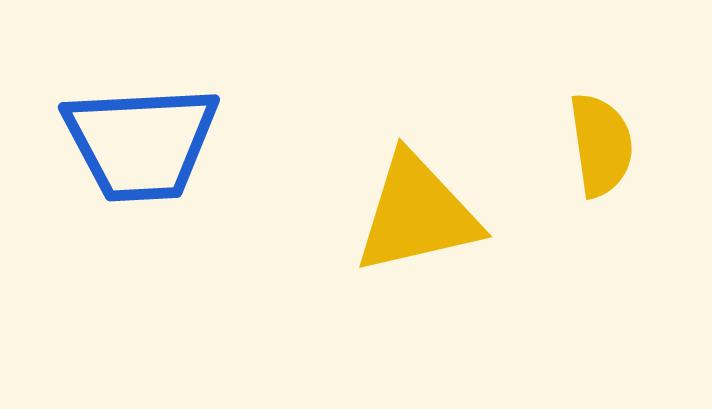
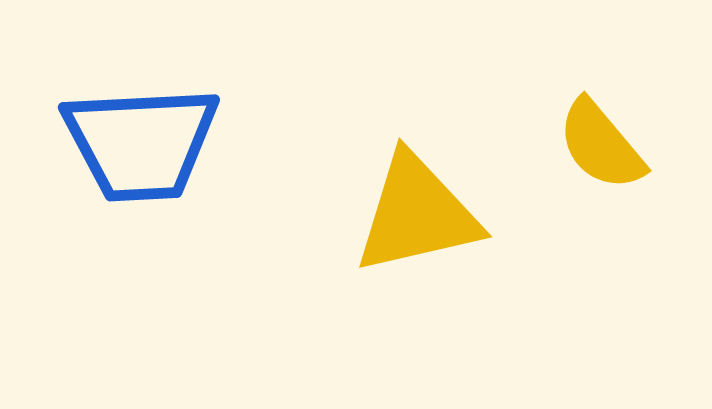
yellow semicircle: rotated 148 degrees clockwise
